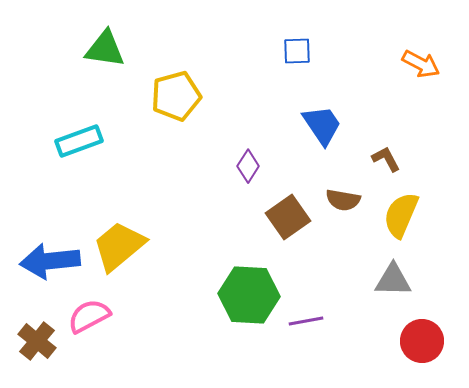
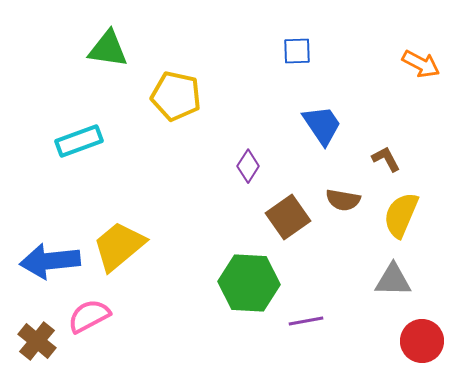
green triangle: moved 3 px right
yellow pentagon: rotated 27 degrees clockwise
green hexagon: moved 12 px up
